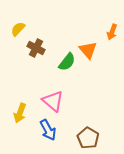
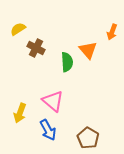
yellow semicircle: rotated 14 degrees clockwise
green semicircle: rotated 42 degrees counterclockwise
